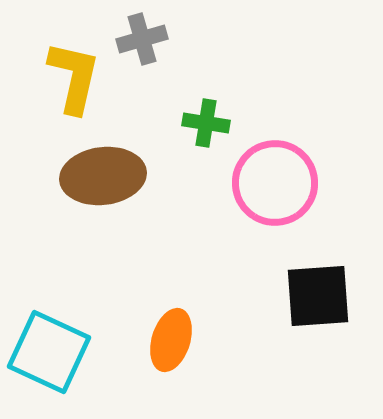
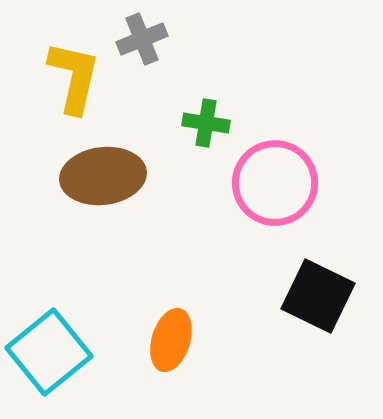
gray cross: rotated 6 degrees counterclockwise
black square: rotated 30 degrees clockwise
cyan square: rotated 26 degrees clockwise
